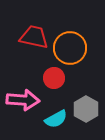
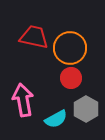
red circle: moved 17 px right
pink arrow: rotated 104 degrees counterclockwise
